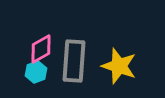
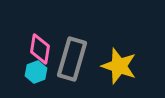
pink diamond: moved 1 px left; rotated 52 degrees counterclockwise
gray rectangle: moved 2 px left, 2 px up; rotated 12 degrees clockwise
